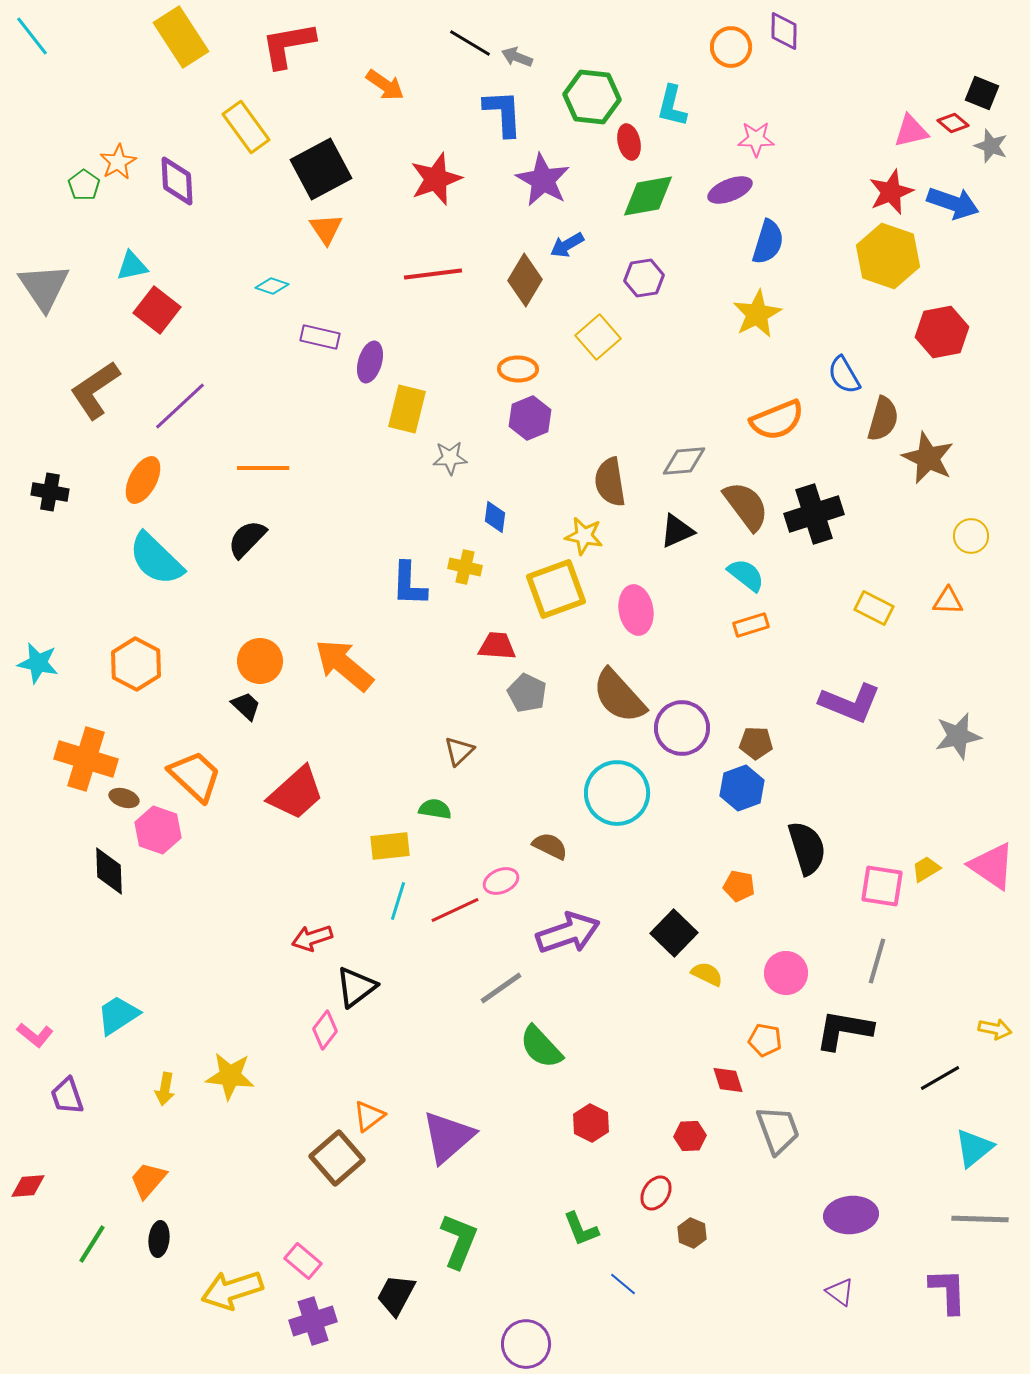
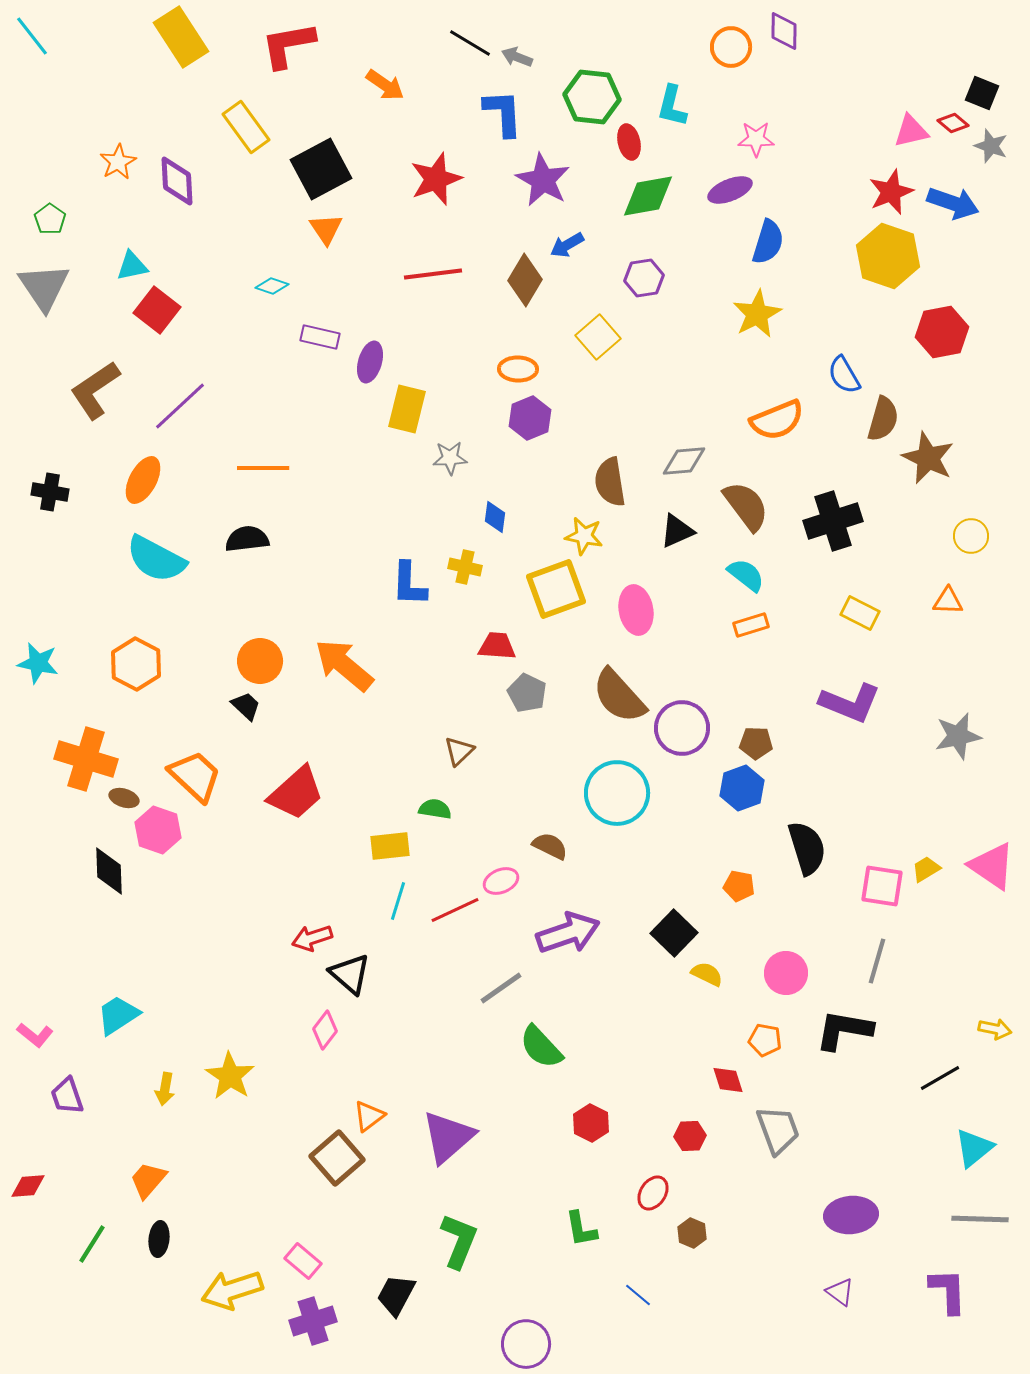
green pentagon at (84, 185): moved 34 px left, 34 px down
black cross at (814, 514): moved 19 px right, 7 px down
black semicircle at (247, 539): rotated 39 degrees clockwise
cyan semicircle at (156, 559): rotated 16 degrees counterclockwise
yellow rectangle at (874, 608): moved 14 px left, 5 px down
black triangle at (356, 987): moved 6 px left, 13 px up; rotated 42 degrees counterclockwise
yellow star at (230, 1076): rotated 27 degrees clockwise
red ellipse at (656, 1193): moved 3 px left
green L-shape at (581, 1229): rotated 12 degrees clockwise
blue line at (623, 1284): moved 15 px right, 11 px down
